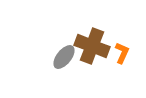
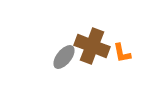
orange L-shape: rotated 145 degrees clockwise
